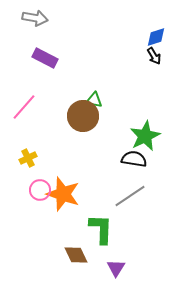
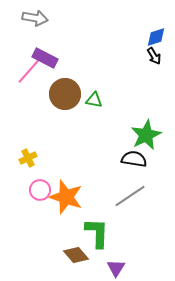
pink line: moved 5 px right, 36 px up
brown circle: moved 18 px left, 22 px up
green star: moved 1 px right, 1 px up
orange star: moved 3 px right, 3 px down
green L-shape: moved 4 px left, 4 px down
brown diamond: rotated 15 degrees counterclockwise
